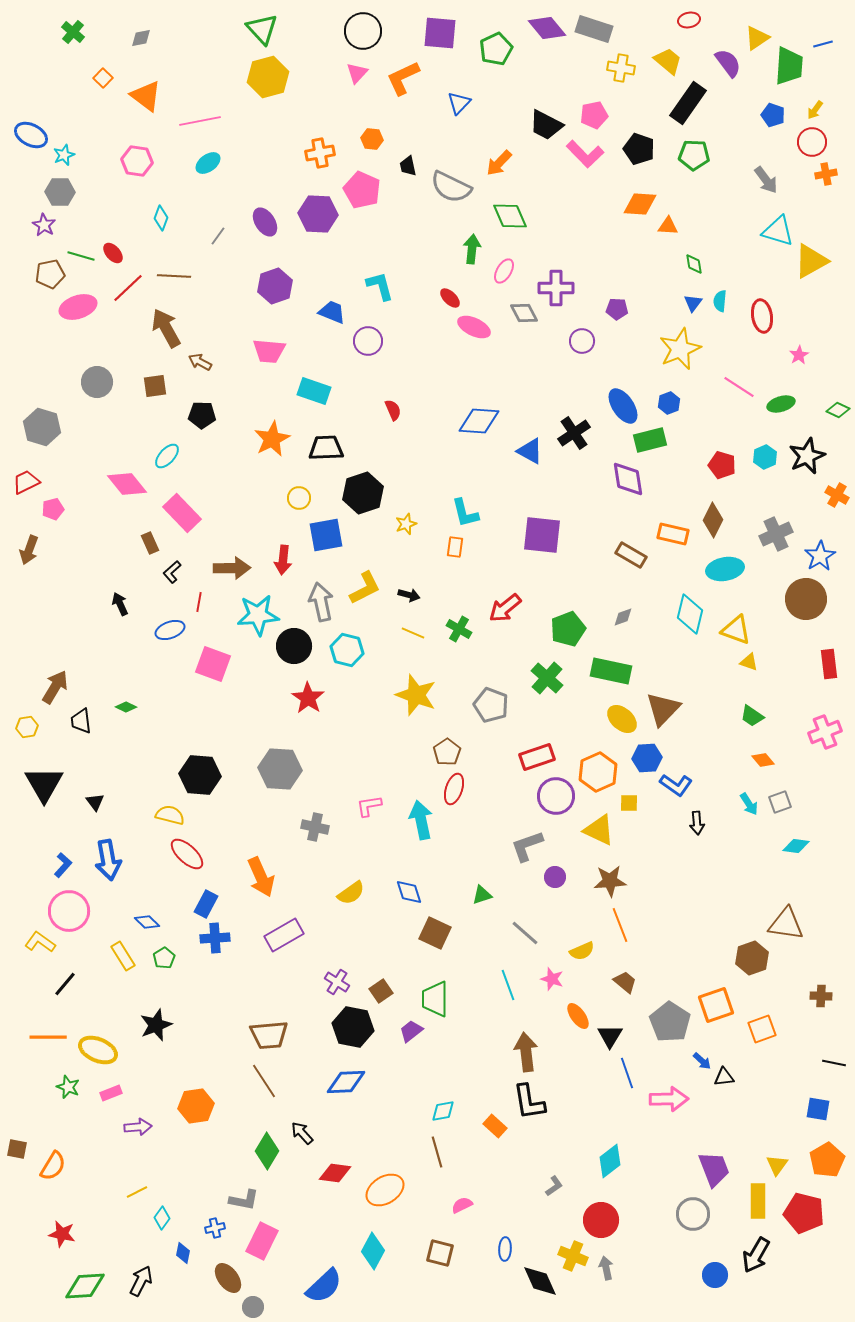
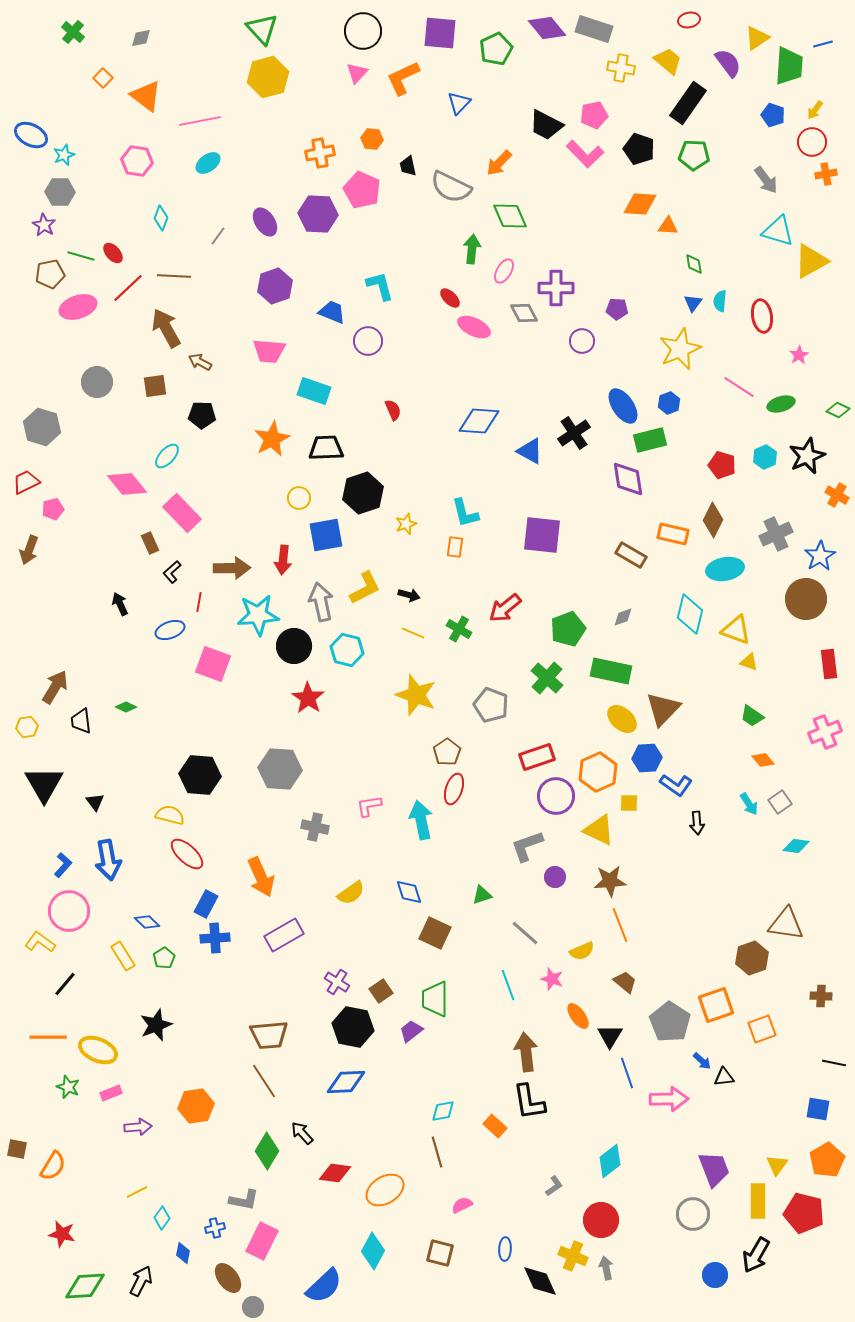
gray square at (780, 802): rotated 15 degrees counterclockwise
